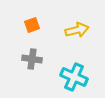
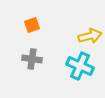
yellow arrow: moved 13 px right, 6 px down
cyan cross: moved 6 px right, 11 px up
